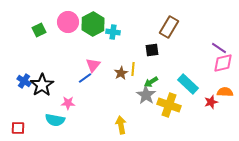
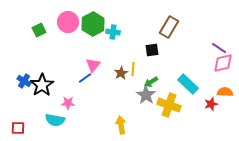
red star: moved 2 px down
